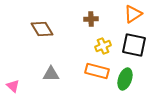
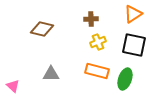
brown diamond: rotated 45 degrees counterclockwise
yellow cross: moved 5 px left, 4 px up
